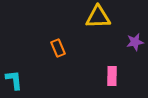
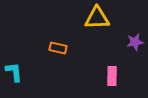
yellow triangle: moved 1 px left, 1 px down
orange rectangle: rotated 54 degrees counterclockwise
cyan L-shape: moved 8 px up
